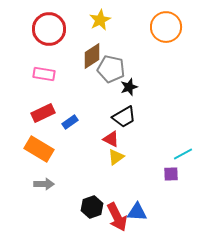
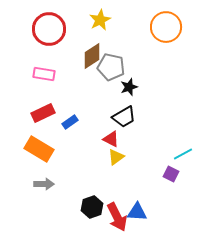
gray pentagon: moved 2 px up
purple square: rotated 28 degrees clockwise
